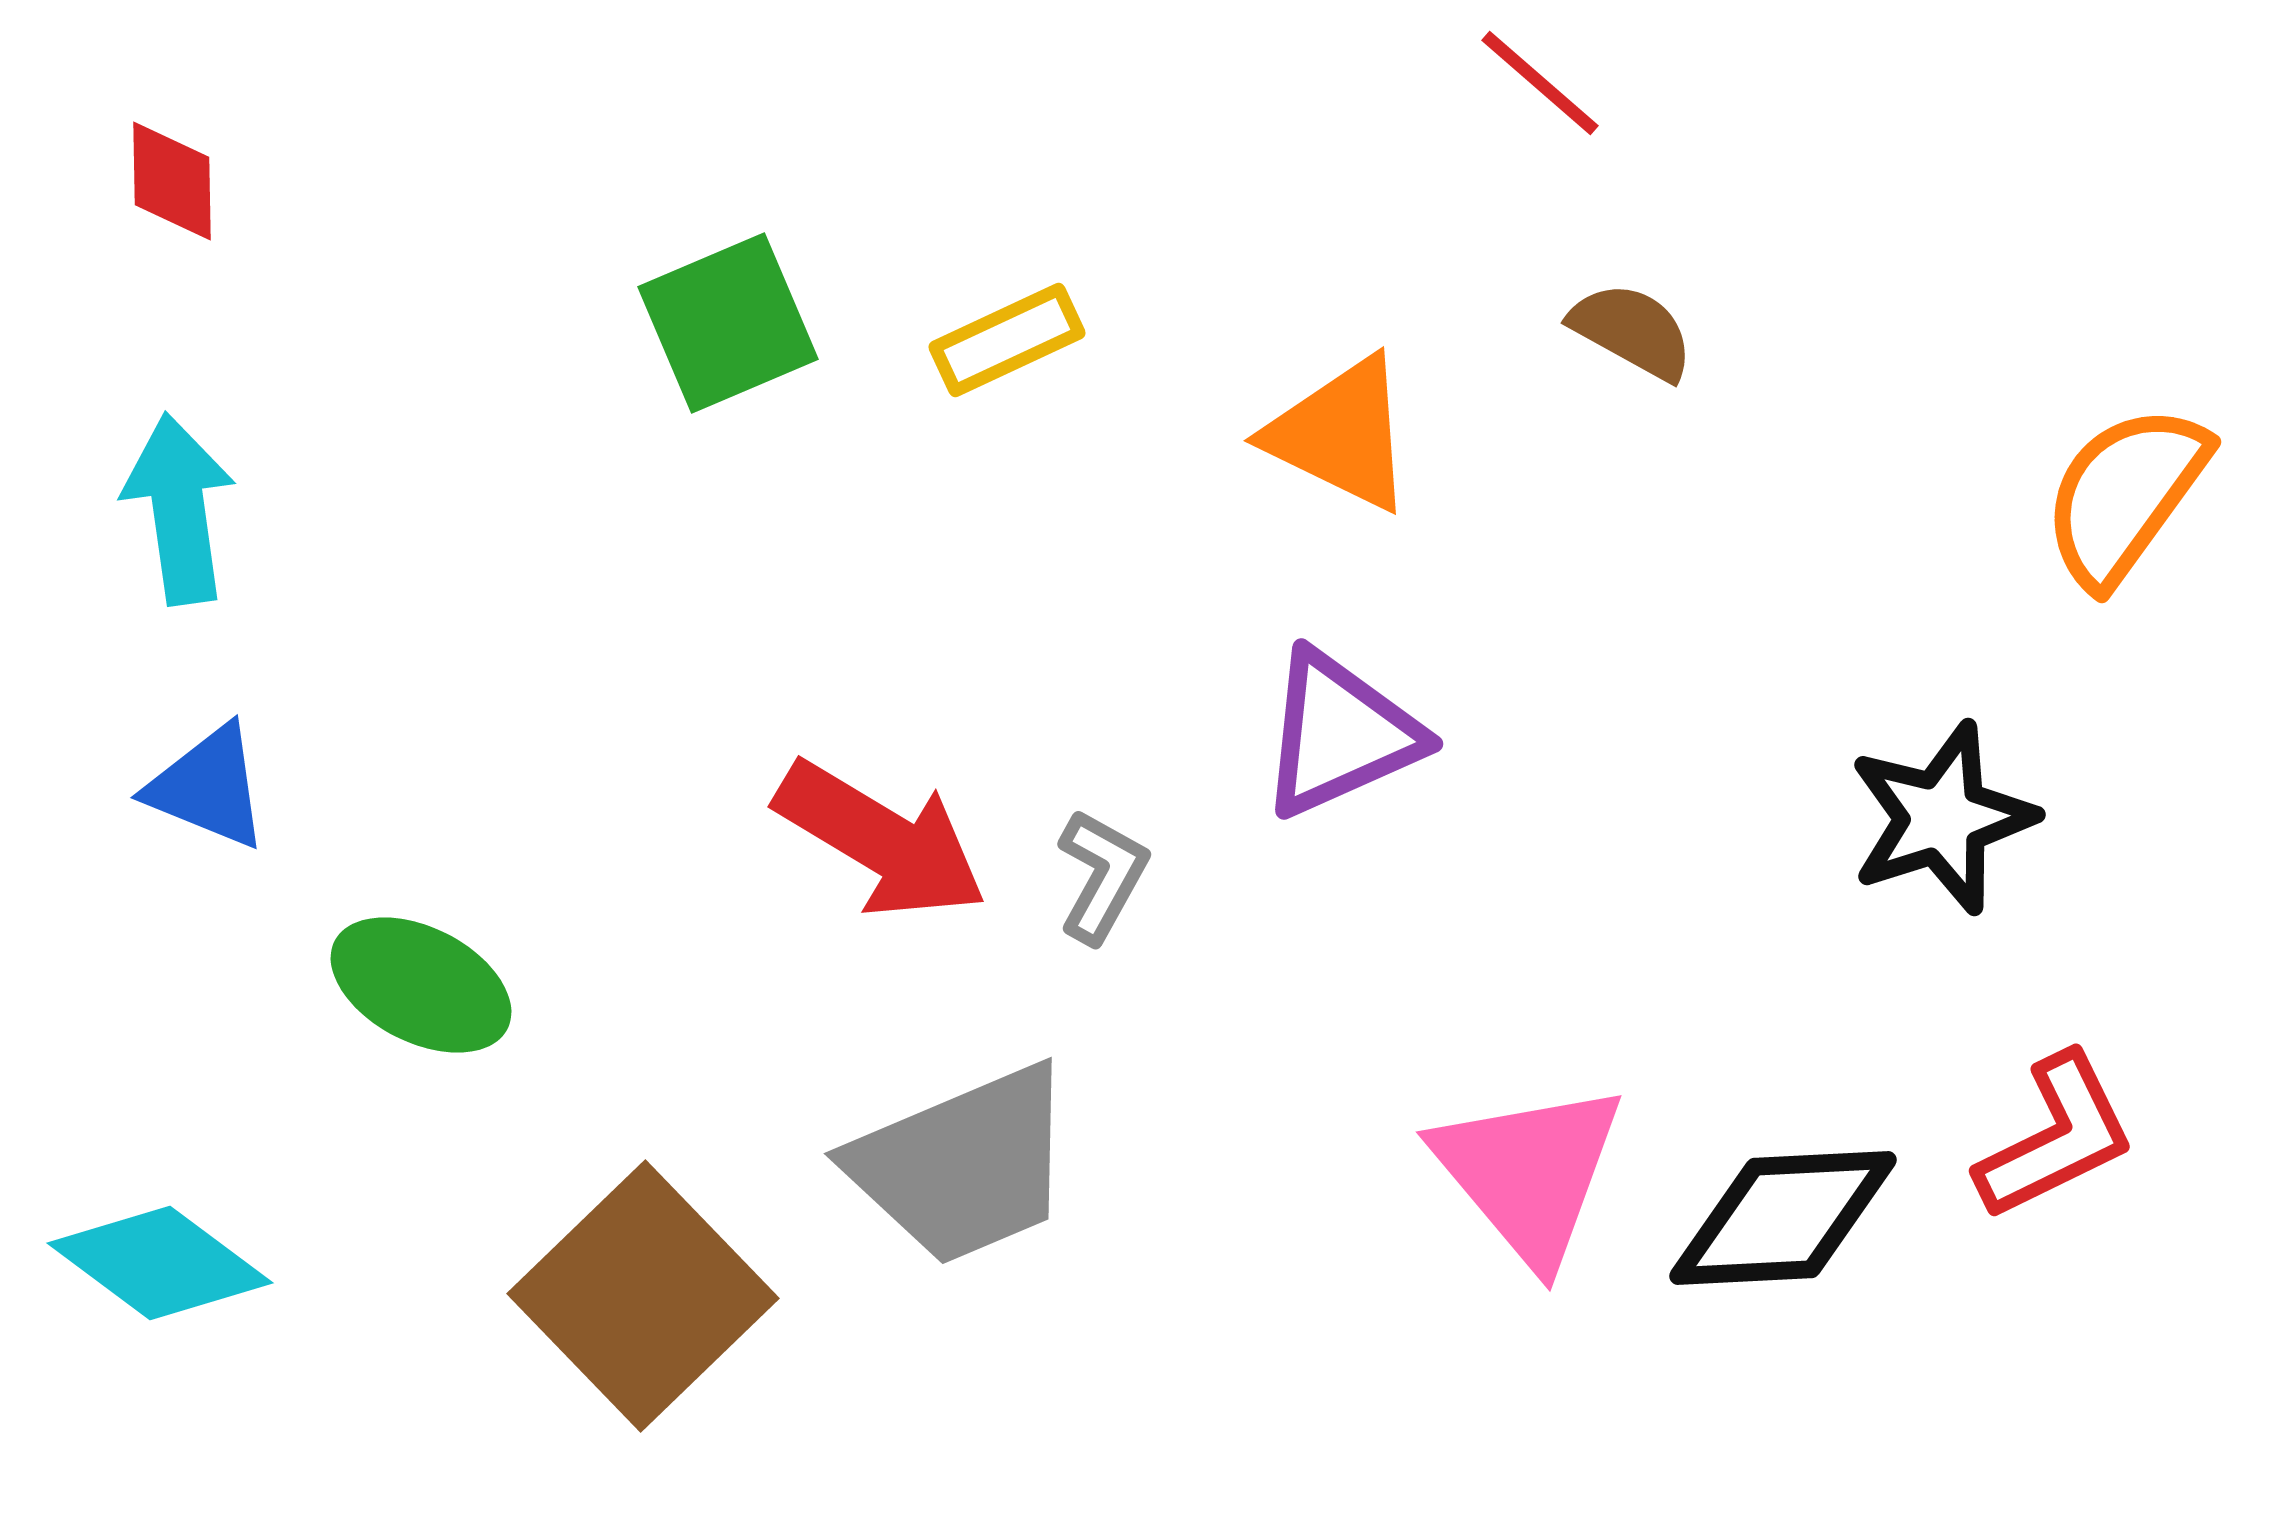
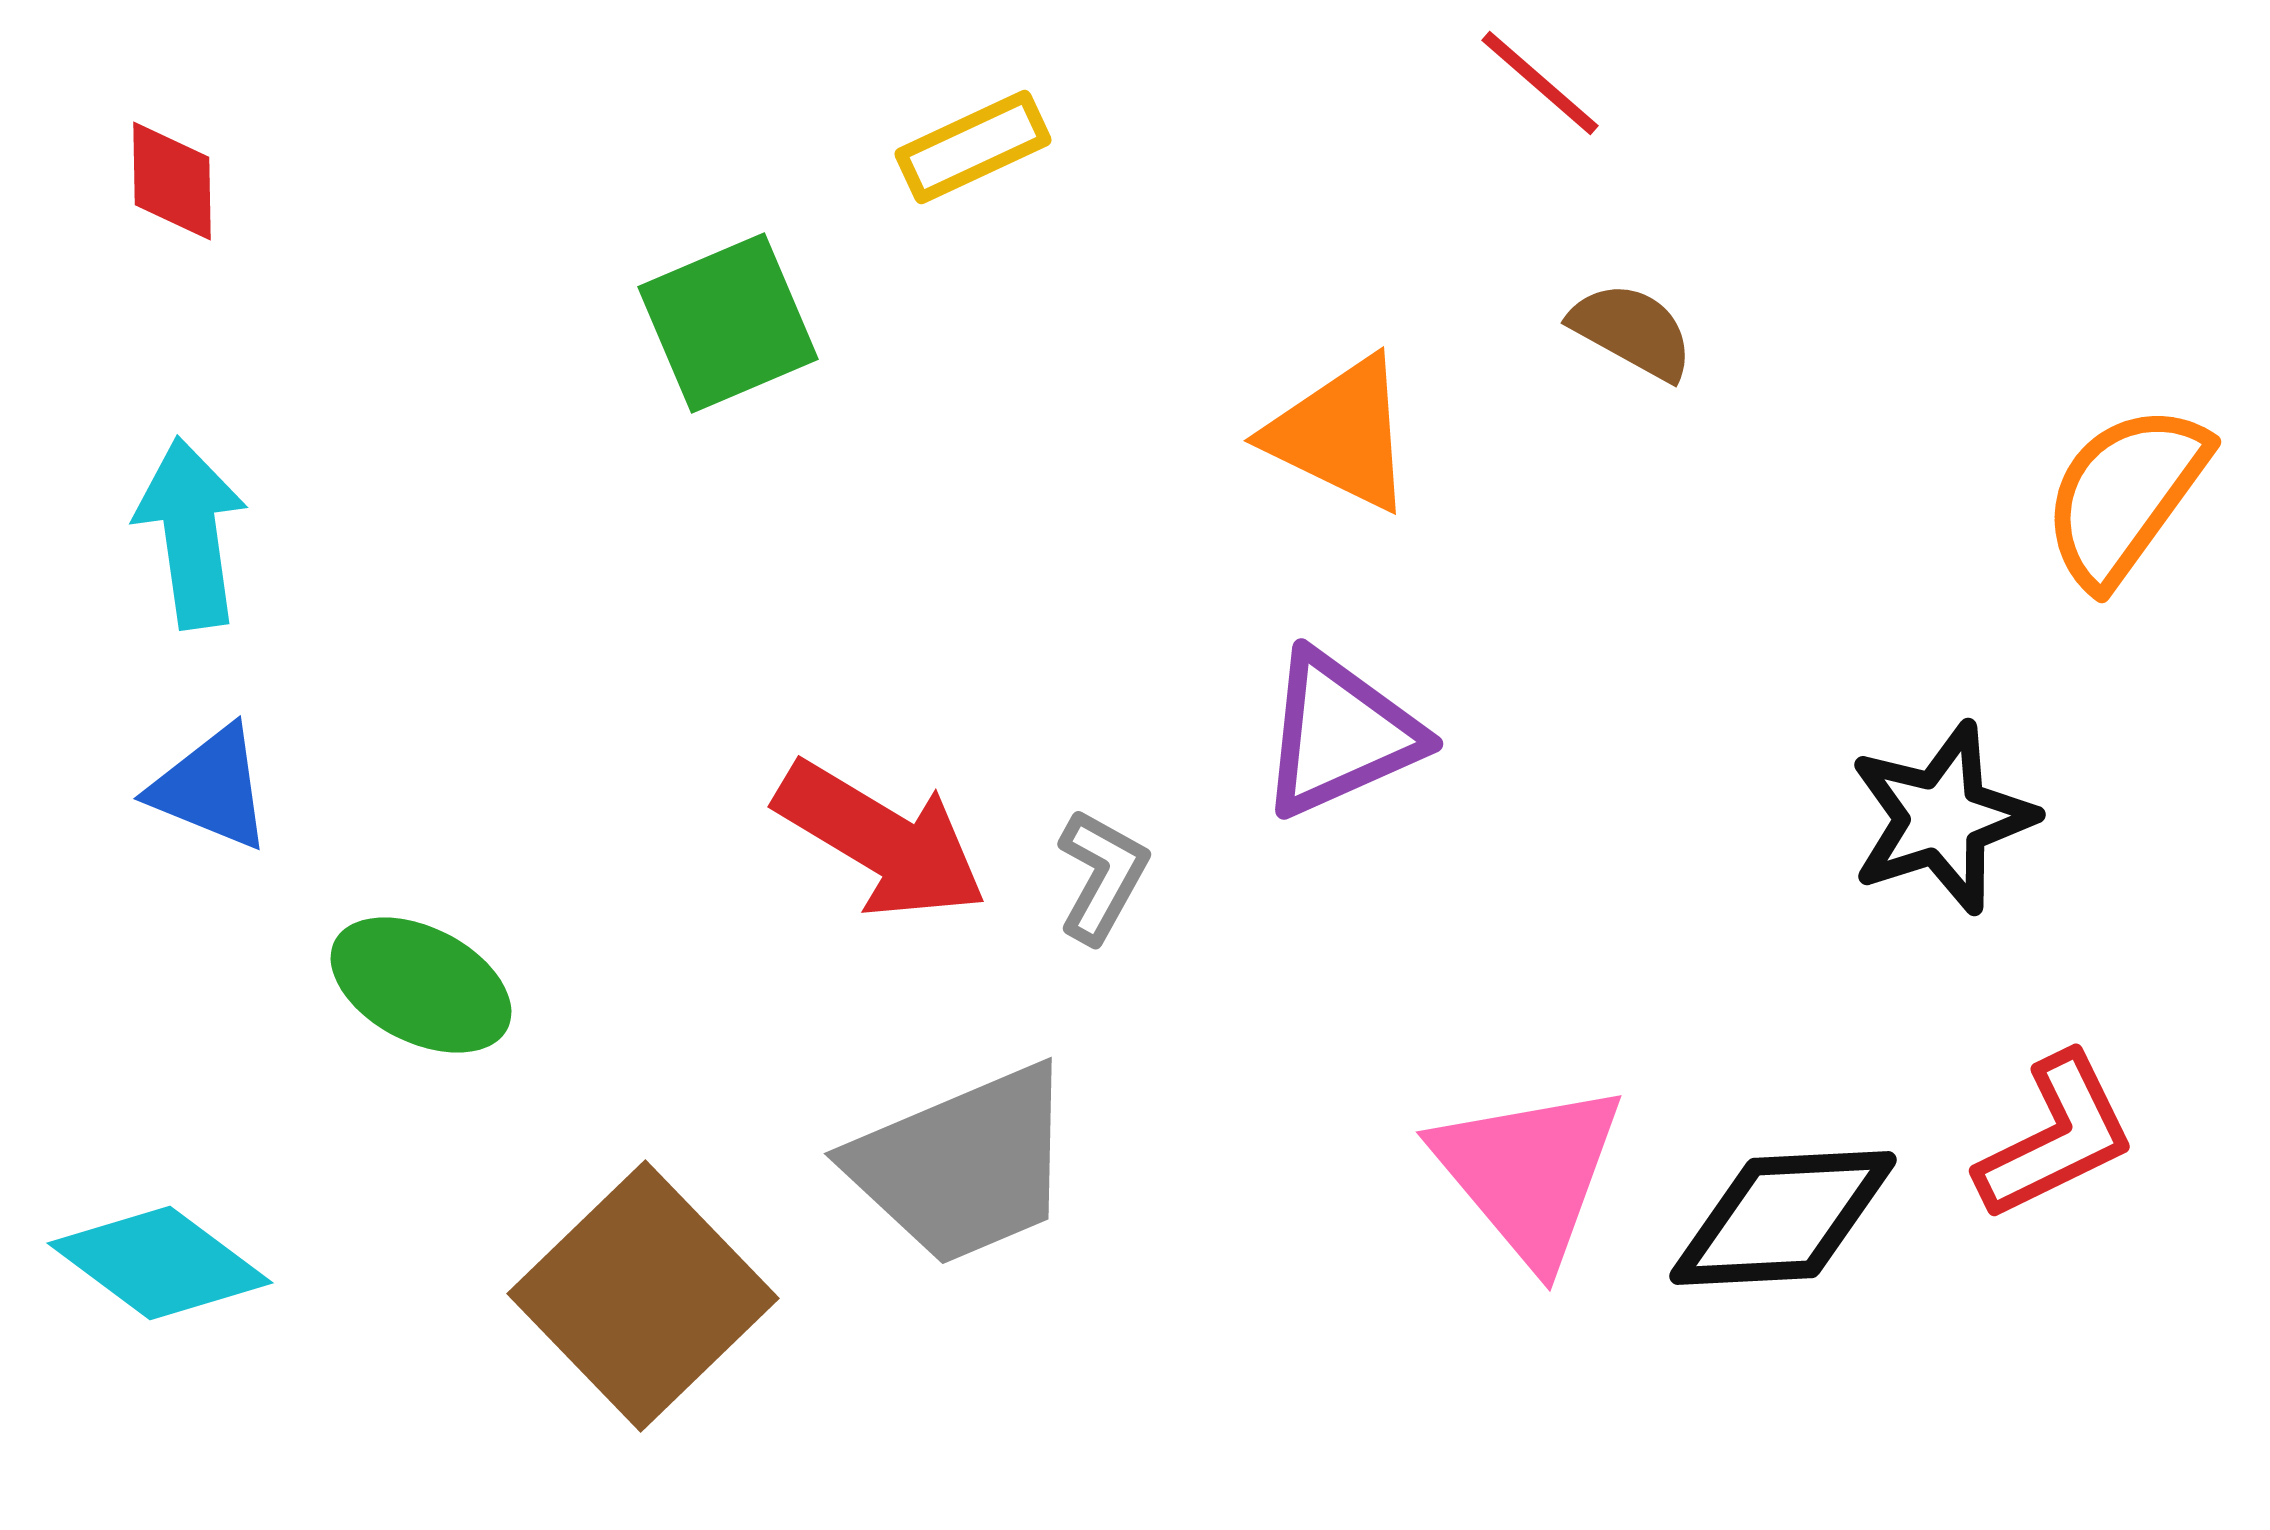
yellow rectangle: moved 34 px left, 193 px up
cyan arrow: moved 12 px right, 24 px down
blue triangle: moved 3 px right, 1 px down
